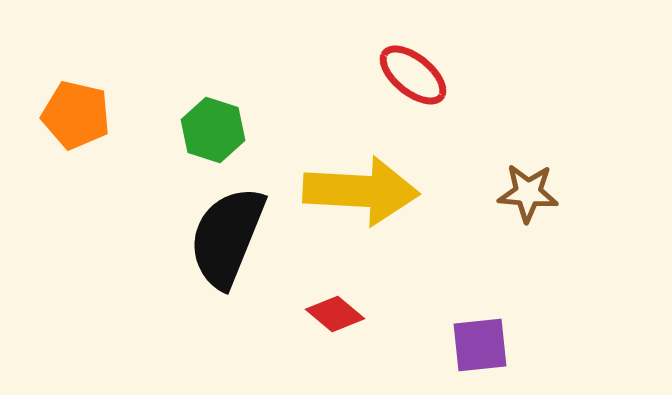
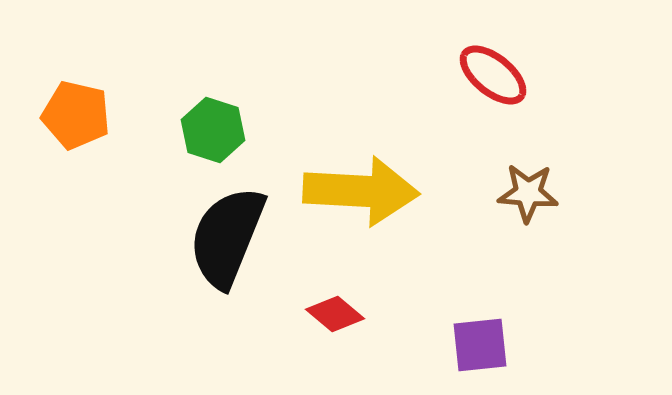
red ellipse: moved 80 px right
